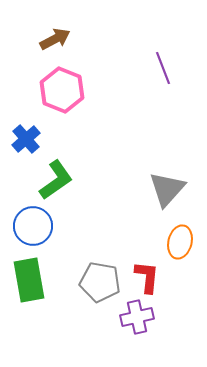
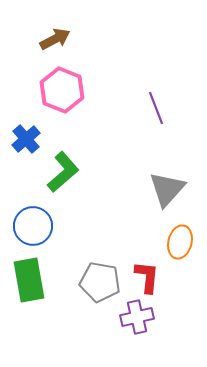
purple line: moved 7 px left, 40 px down
green L-shape: moved 7 px right, 8 px up; rotated 6 degrees counterclockwise
